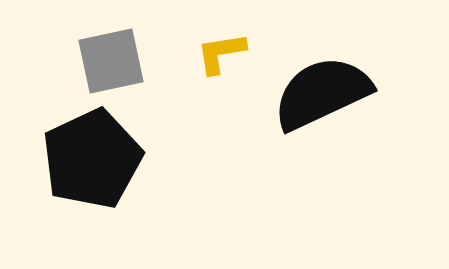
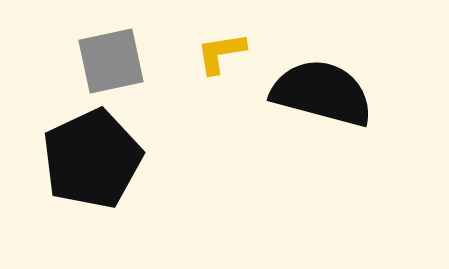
black semicircle: rotated 40 degrees clockwise
